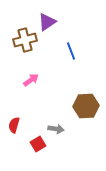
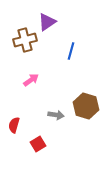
blue line: rotated 36 degrees clockwise
brown hexagon: rotated 20 degrees clockwise
gray arrow: moved 14 px up
